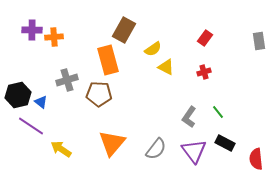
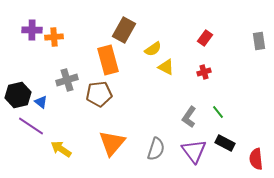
brown pentagon: rotated 10 degrees counterclockwise
gray semicircle: rotated 20 degrees counterclockwise
